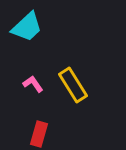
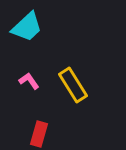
pink L-shape: moved 4 px left, 3 px up
